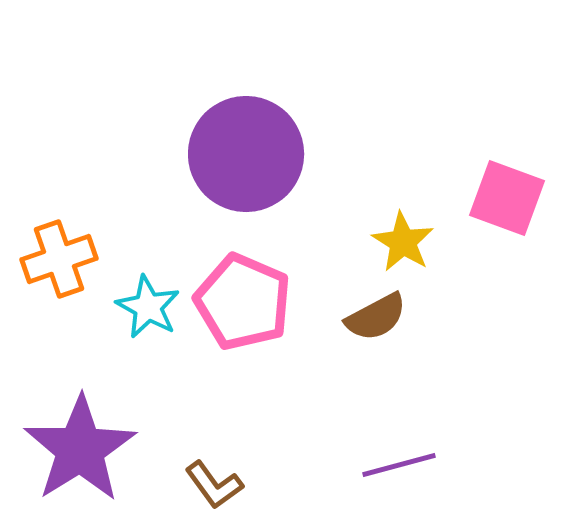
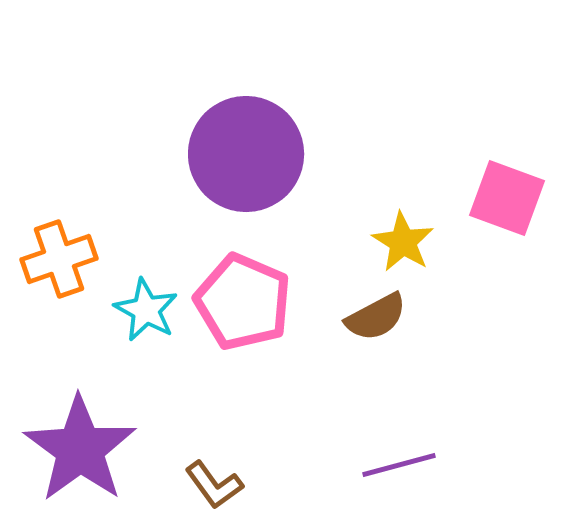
cyan star: moved 2 px left, 3 px down
purple star: rotated 4 degrees counterclockwise
